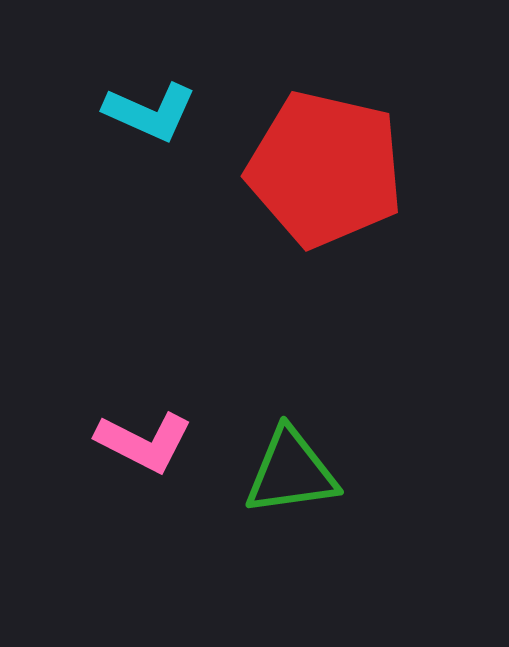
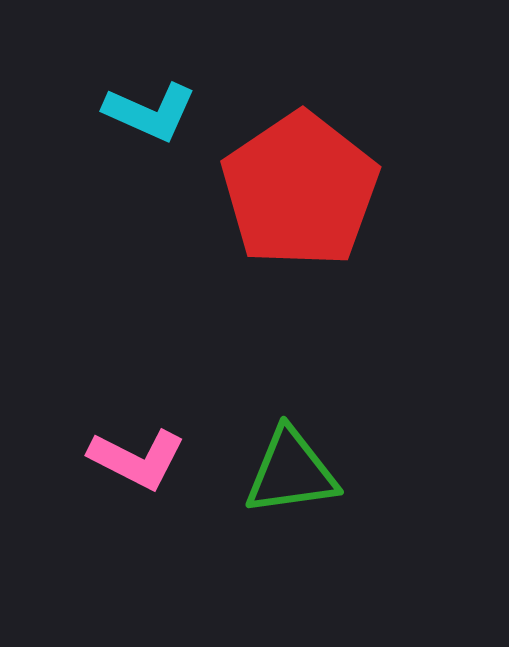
red pentagon: moved 25 px left, 21 px down; rotated 25 degrees clockwise
pink L-shape: moved 7 px left, 17 px down
